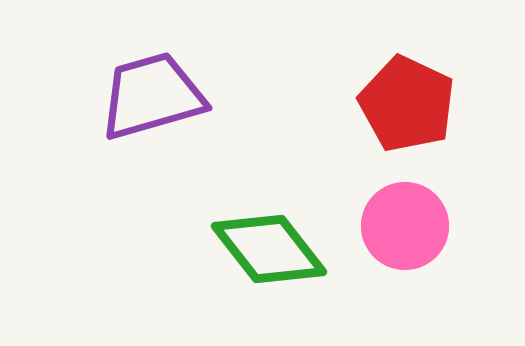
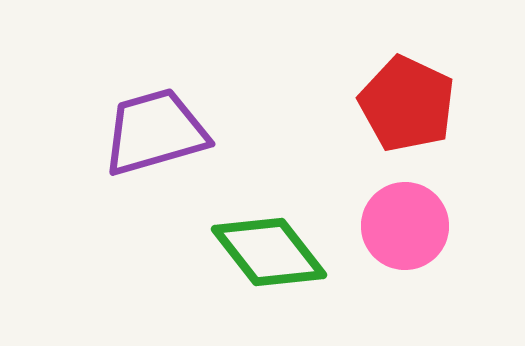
purple trapezoid: moved 3 px right, 36 px down
green diamond: moved 3 px down
